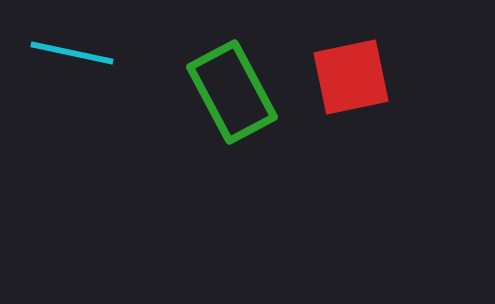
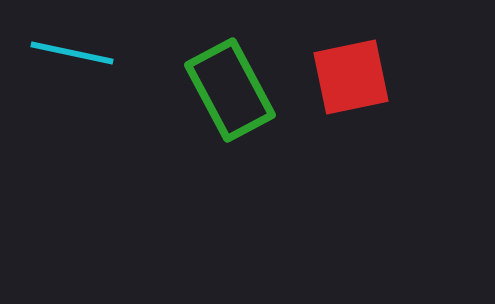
green rectangle: moved 2 px left, 2 px up
